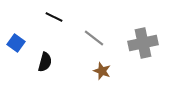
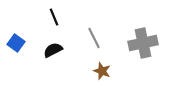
black line: rotated 42 degrees clockwise
gray line: rotated 25 degrees clockwise
black semicircle: moved 8 px right, 12 px up; rotated 132 degrees counterclockwise
